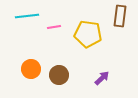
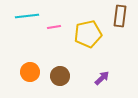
yellow pentagon: rotated 20 degrees counterclockwise
orange circle: moved 1 px left, 3 px down
brown circle: moved 1 px right, 1 px down
